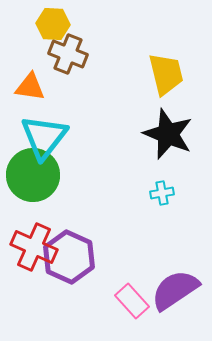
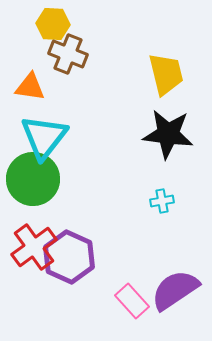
black star: rotated 15 degrees counterclockwise
green circle: moved 4 px down
cyan cross: moved 8 px down
red cross: rotated 30 degrees clockwise
